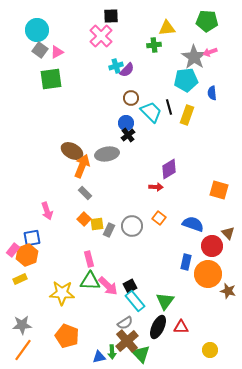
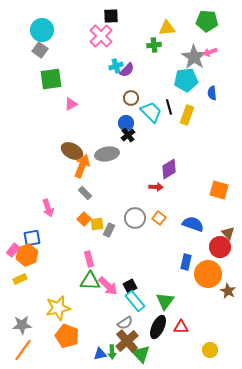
cyan circle at (37, 30): moved 5 px right
pink triangle at (57, 52): moved 14 px right, 52 px down
pink arrow at (47, 211): moved 1 px right, 3 px up
gray circle at (132, 226): moved 3 px right, 8 px up
red circle at (212, 246): moved 8 px right, 1 px down
brown star at (228, 291): rotated 14 degrees clockwise
yellow star at (62, 293): moved 4 px left, 15 px down; rotated 15 degrees counterclockwise
blue triangle at (99, 357): moved 1 px right, 3 px up
